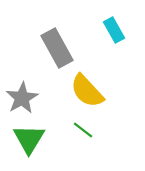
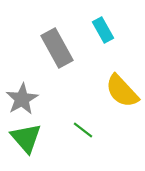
cyan rectangle: moved 11 px left
yellow semicircle: moved 35 px right
gray star: moved 1 px down
green triangle: moved 3 px left, 1 px up; rotated 12 degrees counterclockwise
